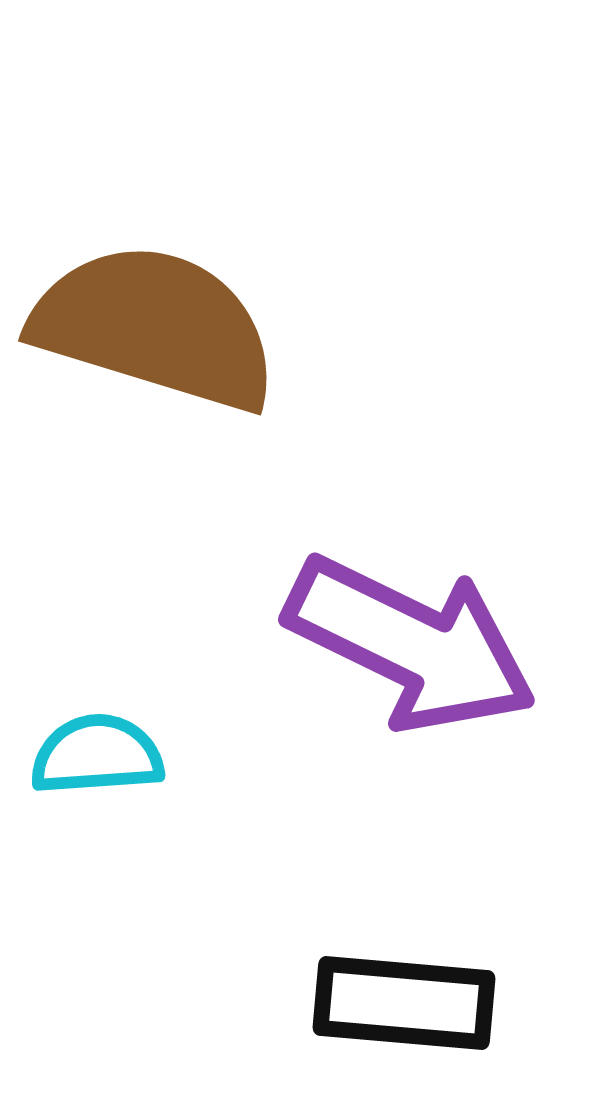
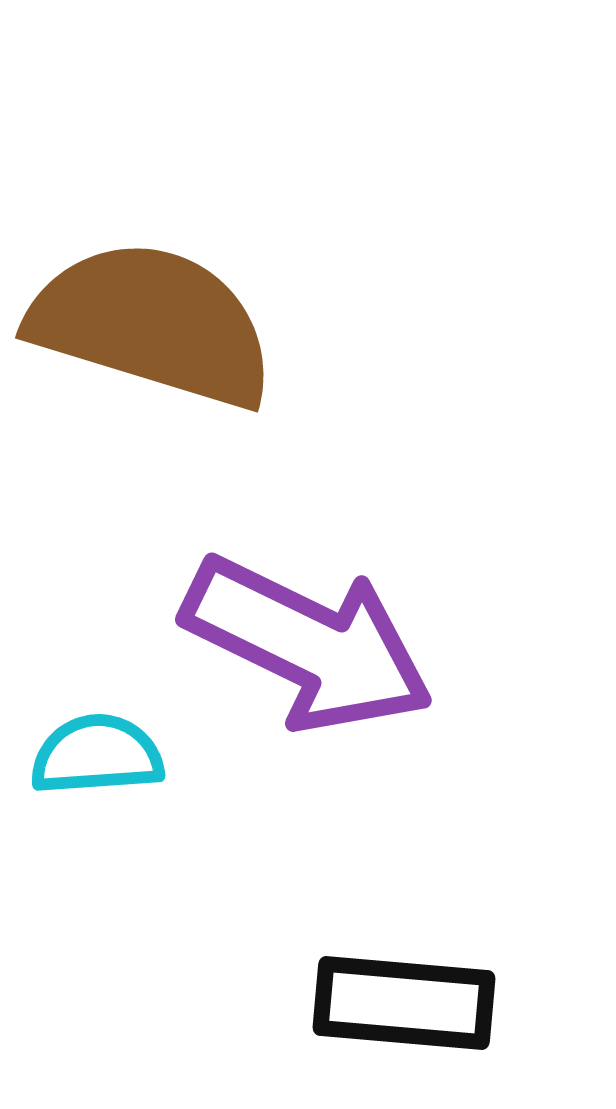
brown semicircle: moved 3 px left, 3 px up
purple arrow: moved 103 px left
